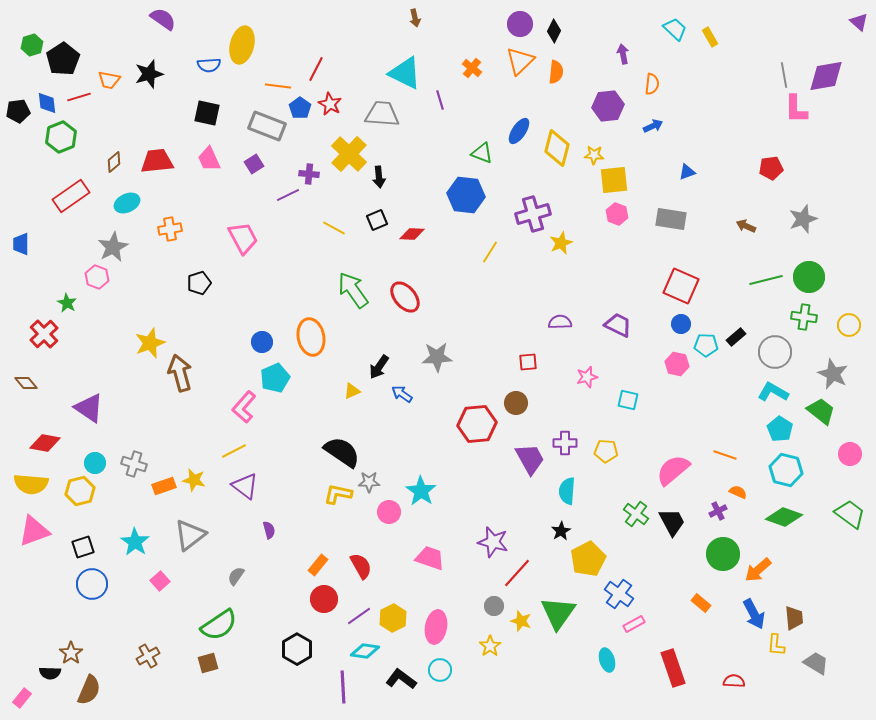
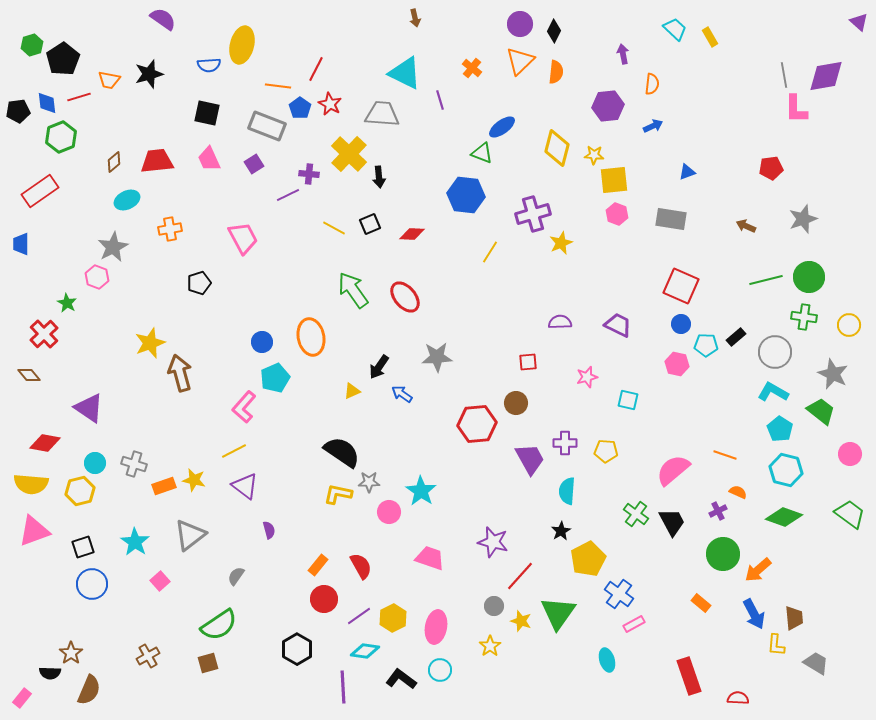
blue ellipse at (519, 131): moved 17 px left, 4 px up; rotated 20 degrees clockwise
red rectangle at (71, 196): moved 31 px left, 5 px up
cyan ellipse at (127, 203): moved 3 px up
black square at (377, 220): moved 7 px left, 4 px down
brown diamond at (26, 383): moved 3 px right, 8 px up
red line at (517, 573): moved 3 px right, 3 px down
red rectangle at (673, 668): moved 16 px right, 8 px down
red semicircle at (734, 681): moved 4 px right, 17 px down
